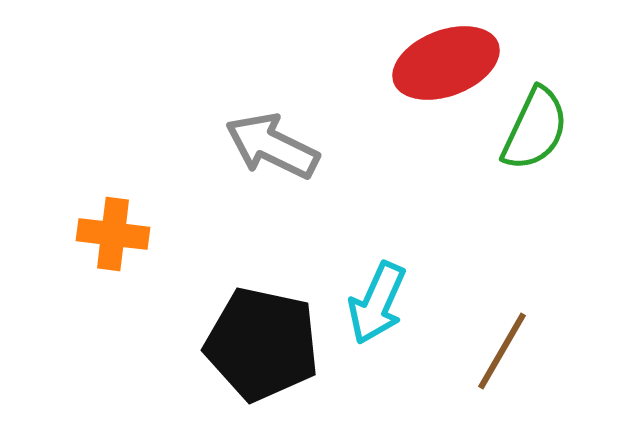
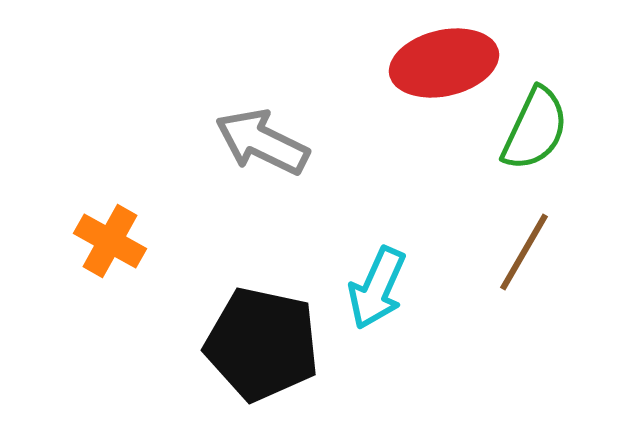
red ellipse: moved 2 px left; rotated 8 degrees clockwise
gray arrow: moved 10 px left, 4 px up
orange cross: moved 3 px left, 7 px down; rotated 22 degrees clockwise
cyan arrow: moved 15 px up
brown line: moved 22 px right, 99 px up
